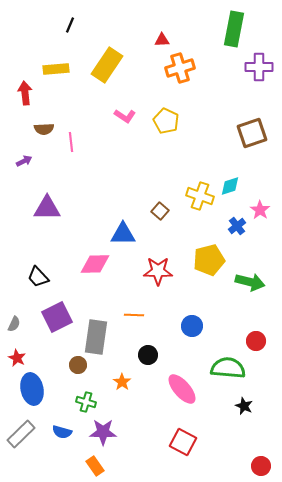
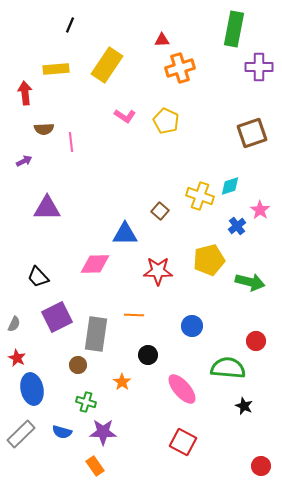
blue triangle at (123, 234): moved 2 px right
gray rectangle at (96, 337): moved 3 px up
